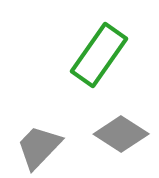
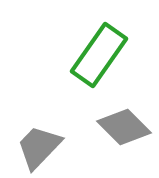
gray diamond: moved 3 px right, 7 px up; rotated 12 degrees clockwise
